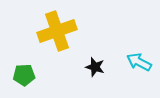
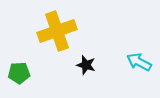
black star: moved 9 px left, 2 px up
green pentagon: moved 5 px left, 2 px up
